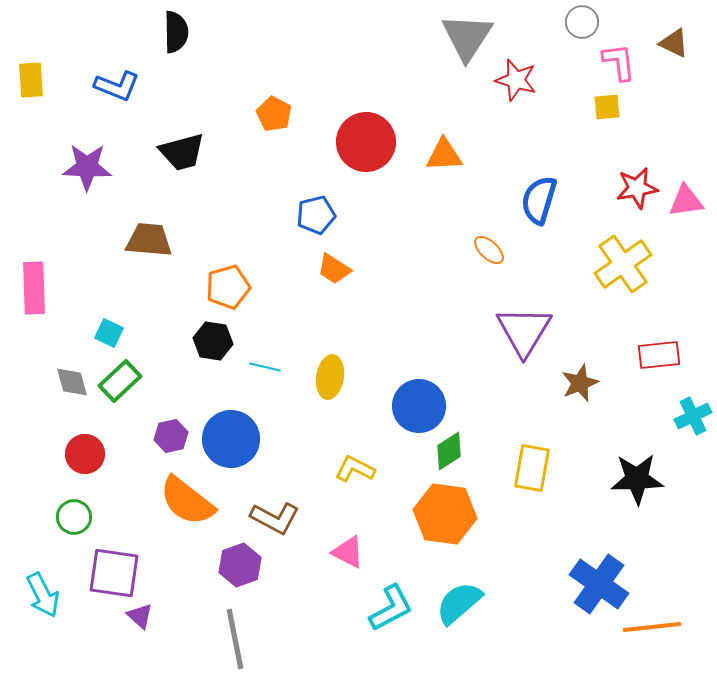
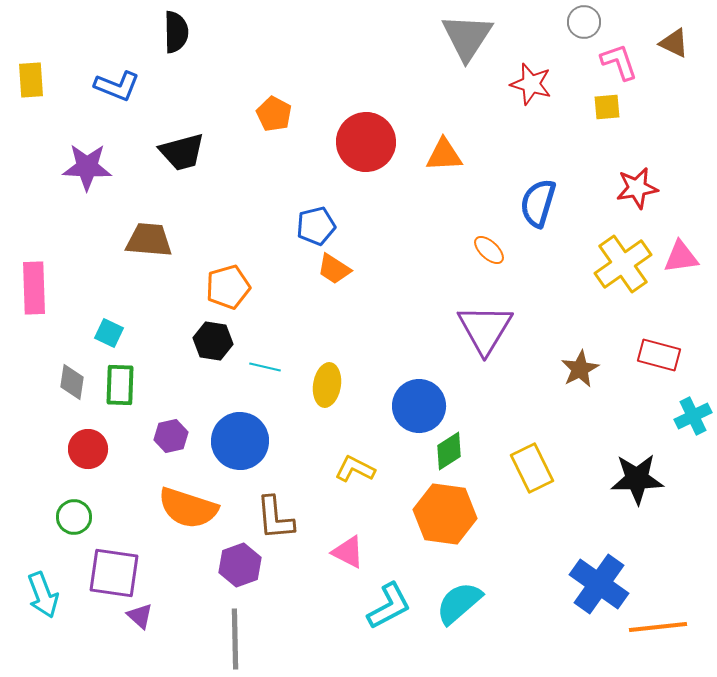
gray circle at (582, 22): moved 2 px right
pink L-shape at (619, 62): rotated 12 degrees counterclockwise
red star at (516, 80): moved 15 px right, 4 px down
blue semicircle at (539, 200): moved 1 px left, 3 px down
pink triangle at (686, 201): moved 5 px left, 56 px down
blue pentagon at (316, 215): moved 11 px down
purple triangle at (524, 331): moved 39 px left, 2 px up
red rectangle at (659, 355): rotated 21 degrees clockwise
yellow ellipse at (330, 377): moved 3 px left, 8 px down
green rectangle at (120, 381): moved 4 px down; rotated 45 degrees counterclockwise
gray diamond at (72, 382): rotated 24 degrees clockwise
brown star at (580, 383): moved 14 px up; rotated 6 degrees counterclockwise
blue circle at (231, 439): moved 9 px right, 2 px down
red circle at (85, 454): moved 3 px right, 5 px up
yellow rectangle at (532, 468): rotated 36 degrees counterclockwise
orange semicircle at (187, 501): moved 1 px right, 7 px down; rotated 20 degrees counterclockwise
brown L-shape at (275, 518): rotated 57 degrees clockwise
cyan arrow at (43, 595): rotated 6 degrees clockwise
cyan L-shape at (391, 608): moved 2 px left, 2 px up
orange line at (652, 627): moved 6 px right
gray line at (235, 639): rotated 10 degrees clockwise
